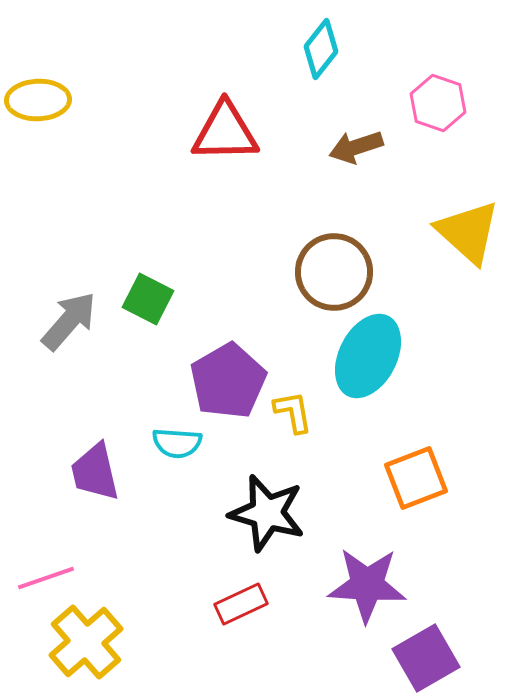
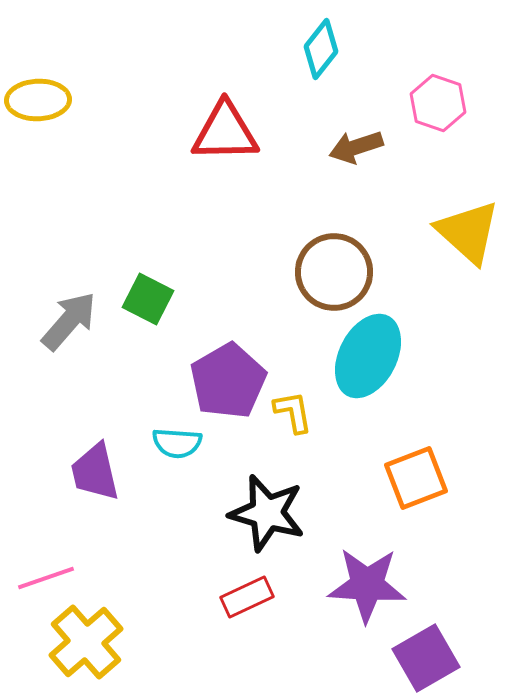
red rectangle: moved 6 px right, 7 px up
